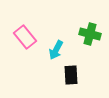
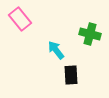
pink rectangle: moved 5 px left, 18 px up
cyan arrow: rotated 114 degrees clockwise
